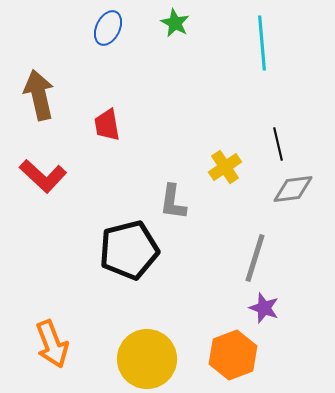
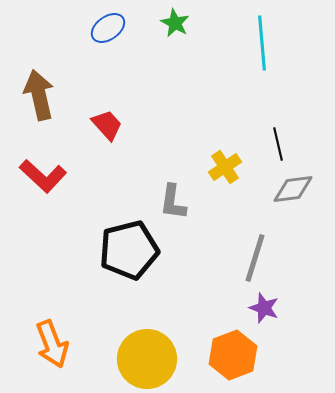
blue ellipse: rotated 28 degrees clockwise
red trapezoid: rotated 148 degrees clockwise
